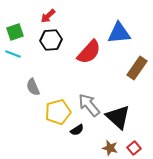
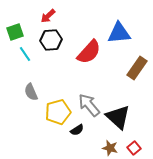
cyan line: moved 12 px right; rotated 35 degrees clockwise
gray semicircle: moved 2 px left, 5 px down
